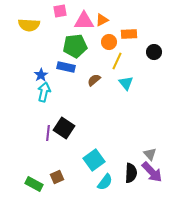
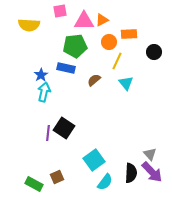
blue rectangle: moved 1 px down
